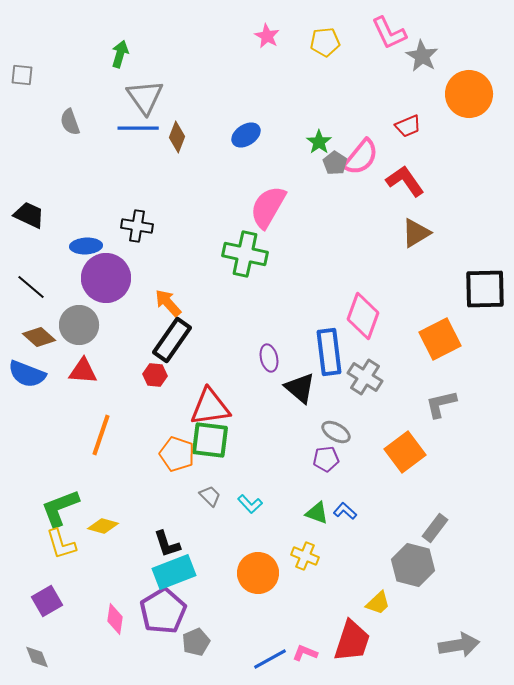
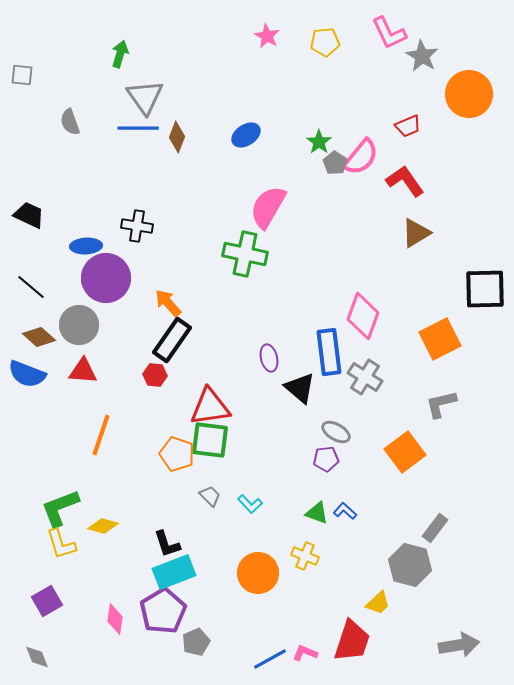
gray hexagon at (413, 565): moved 3 px left
